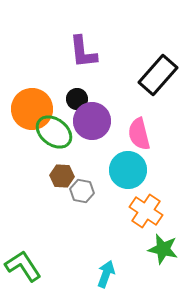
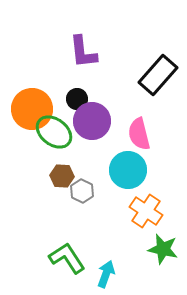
gray hexagon: rotated 15 degrees clockwise
green L-shape: moved 44 px right, 8 px up
